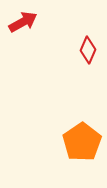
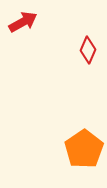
orange pentagon: moved 2 px right, 7 px down
